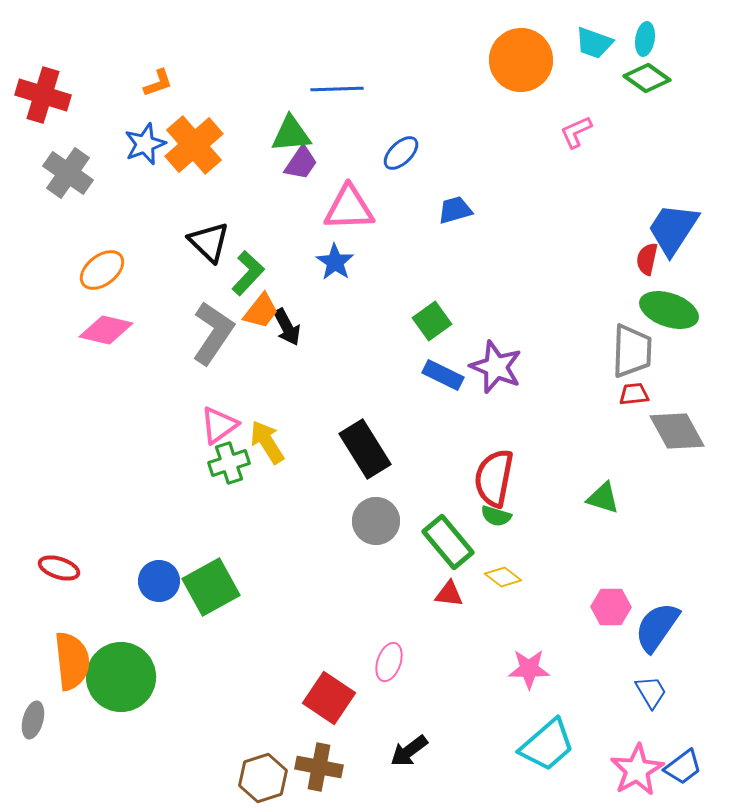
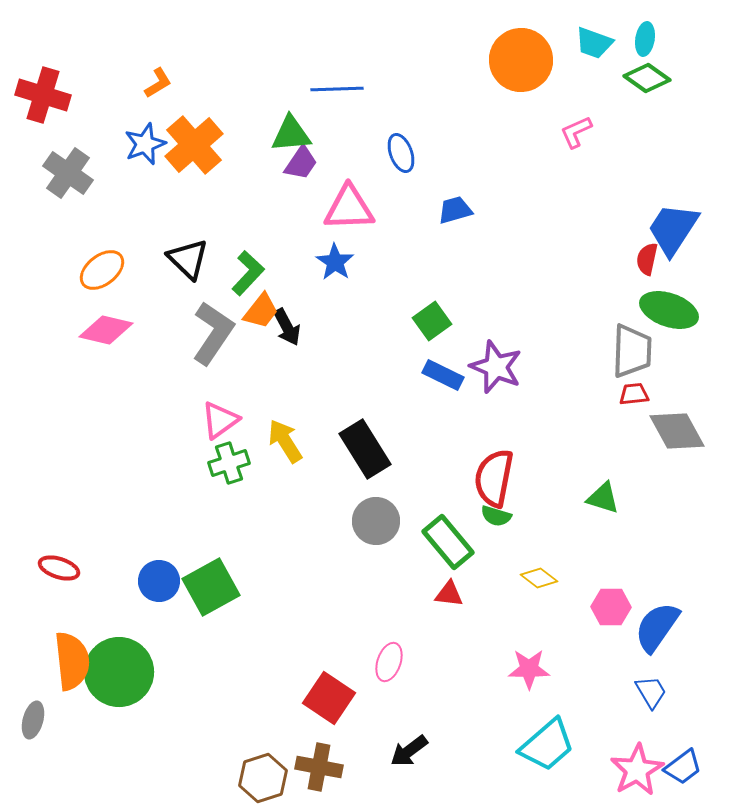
orange L-shape at (158, 83): rotated 12 degrees counterclockwise
blue ellipse at (401, 153): rotated 66 degrees counterclockwise
black triangle at (209, 242): moved 21 px left, 17 px down
pink triangle at (219, 425): moved 1 px right, 5 px up
yellow arrow at (267, 442): moved 18 px right, 1 px up
yellow diamond at (503, 577): moved 36 px right, 1 px down
green circle at (121, 677): moved 2 px left, 5 px up
